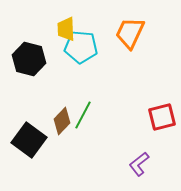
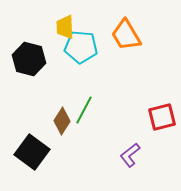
yellow trapezoid: moved 1 px left, 2 px up
orange trapezoid: moved 4 px left, 2 px down; rotated 56 degrees counterclockwise
green line: moved 1 px right, 5 px up
brown diamond: rotated 12 degrees counterclockwise
black square: moved 3 px right, 12 px down
purple L-shape: moved 9 px left, 9 px up
